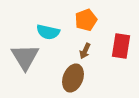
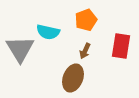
gray triangle: moved 5 px left, 8 px up
